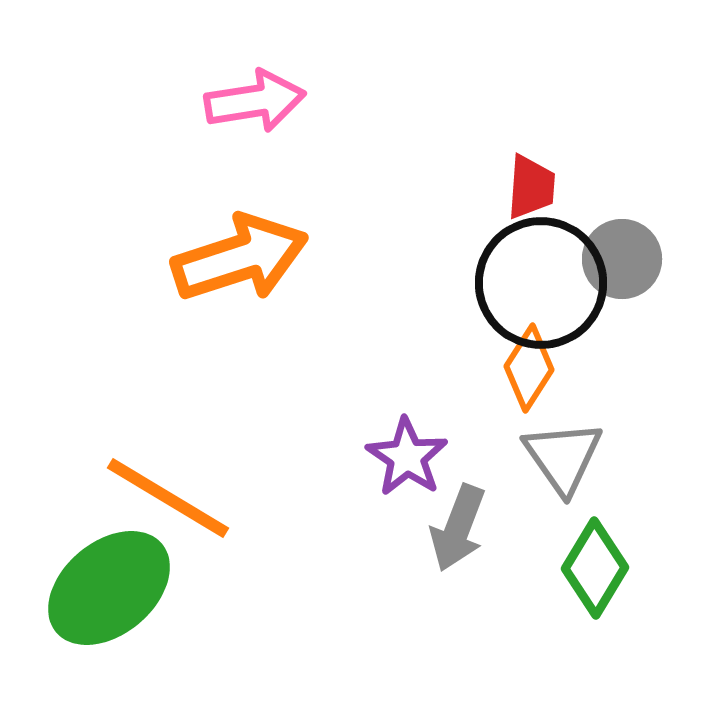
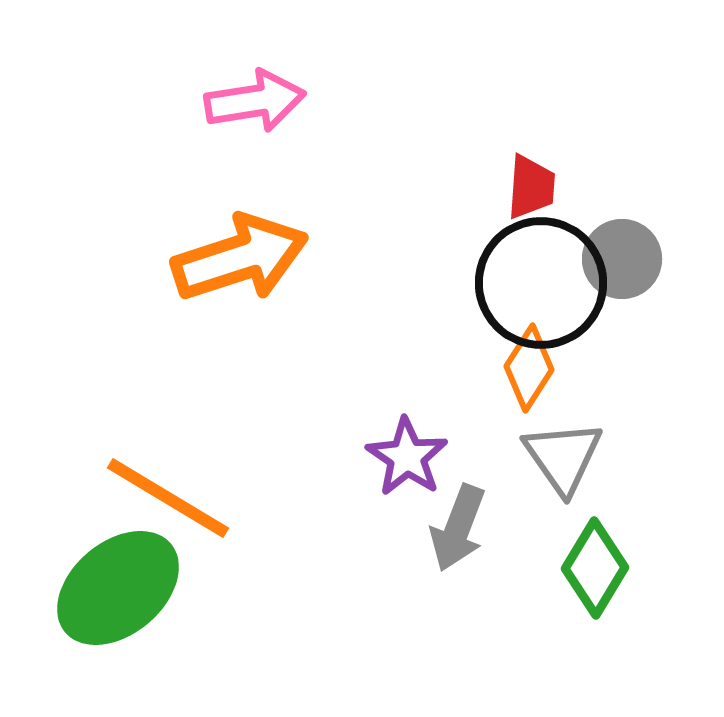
green ellipse: moved 9 px right
